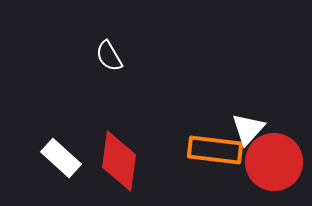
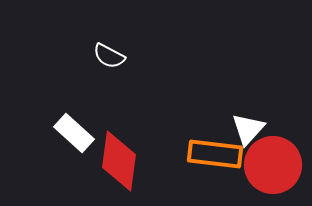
white semicircle: rotated 32 degrees counterclockwise
orange rectangle: moved 4 px down
white rectangle: moved 13 px right, 25 px up
red circle: moved 1 px left, 3 px down
